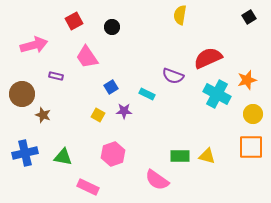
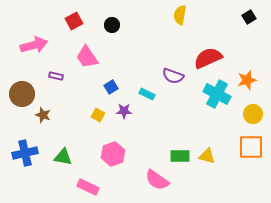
black circle: moved 2 px up
